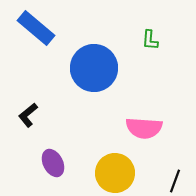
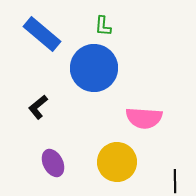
blue rectangle: moved 6 px right, 6 px down
green L-shape: moved 47 px left, 14 px up
black L-shape: moved 10 px right, 8 px up
pink semicircle: moved 10 px up
yellow circle: moved 2 px right, 11 px up
black line: rotated 20 degrees counterclockwise
